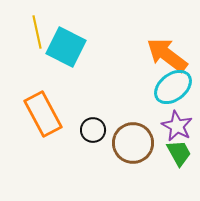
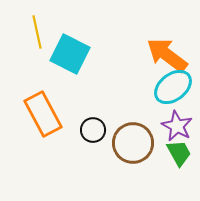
cyan square: moved 4 px right, 7 px down
